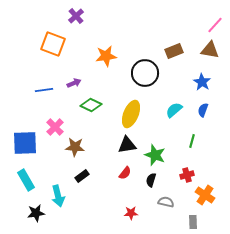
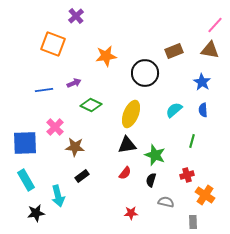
blue semicircle: rotated 24 degrees counterclockwise
